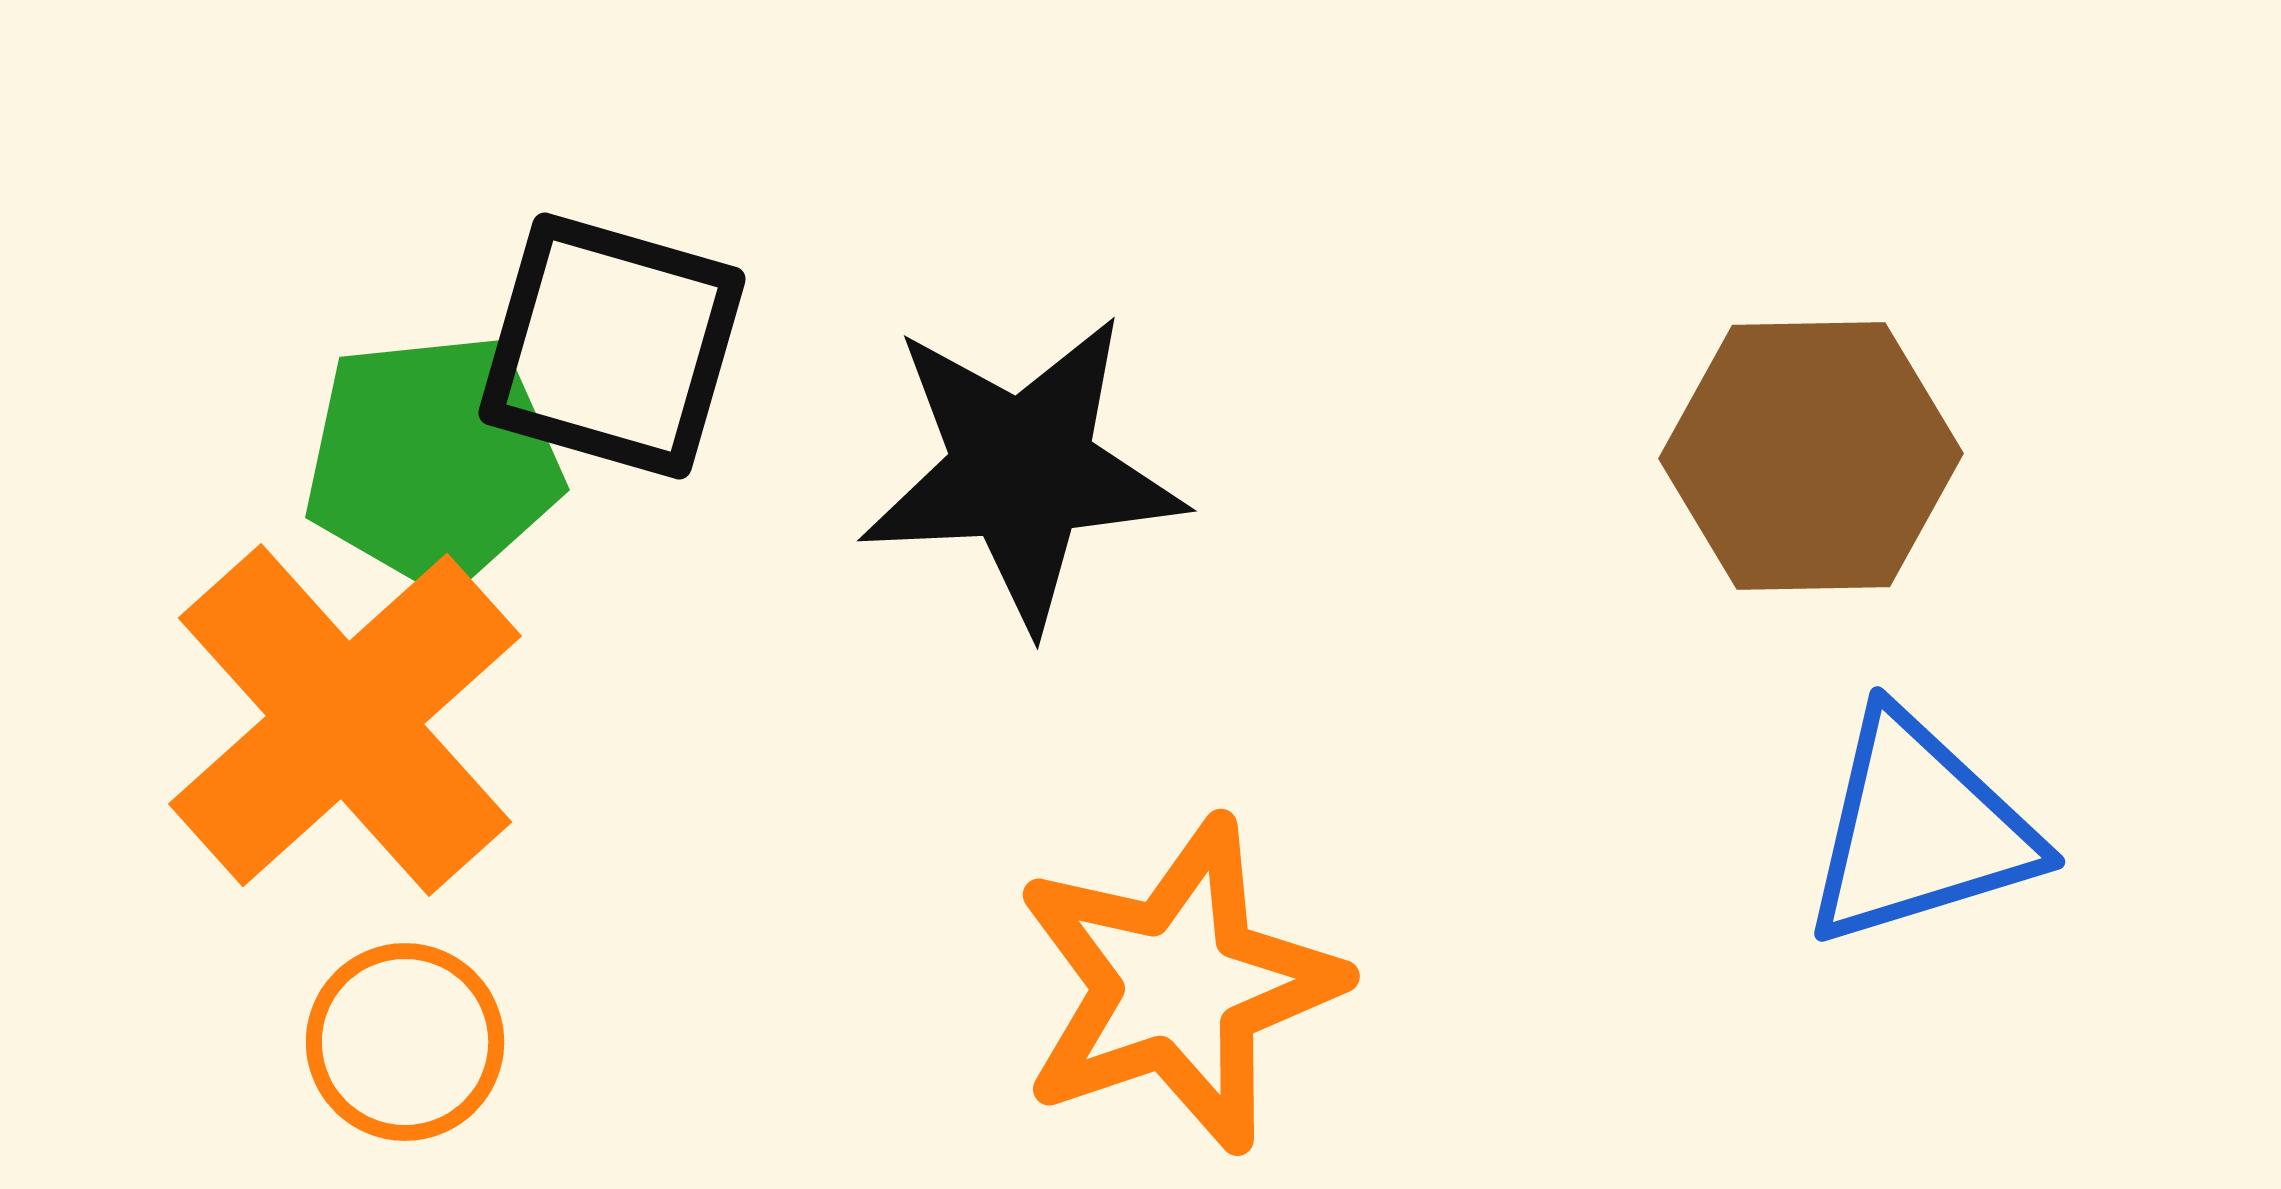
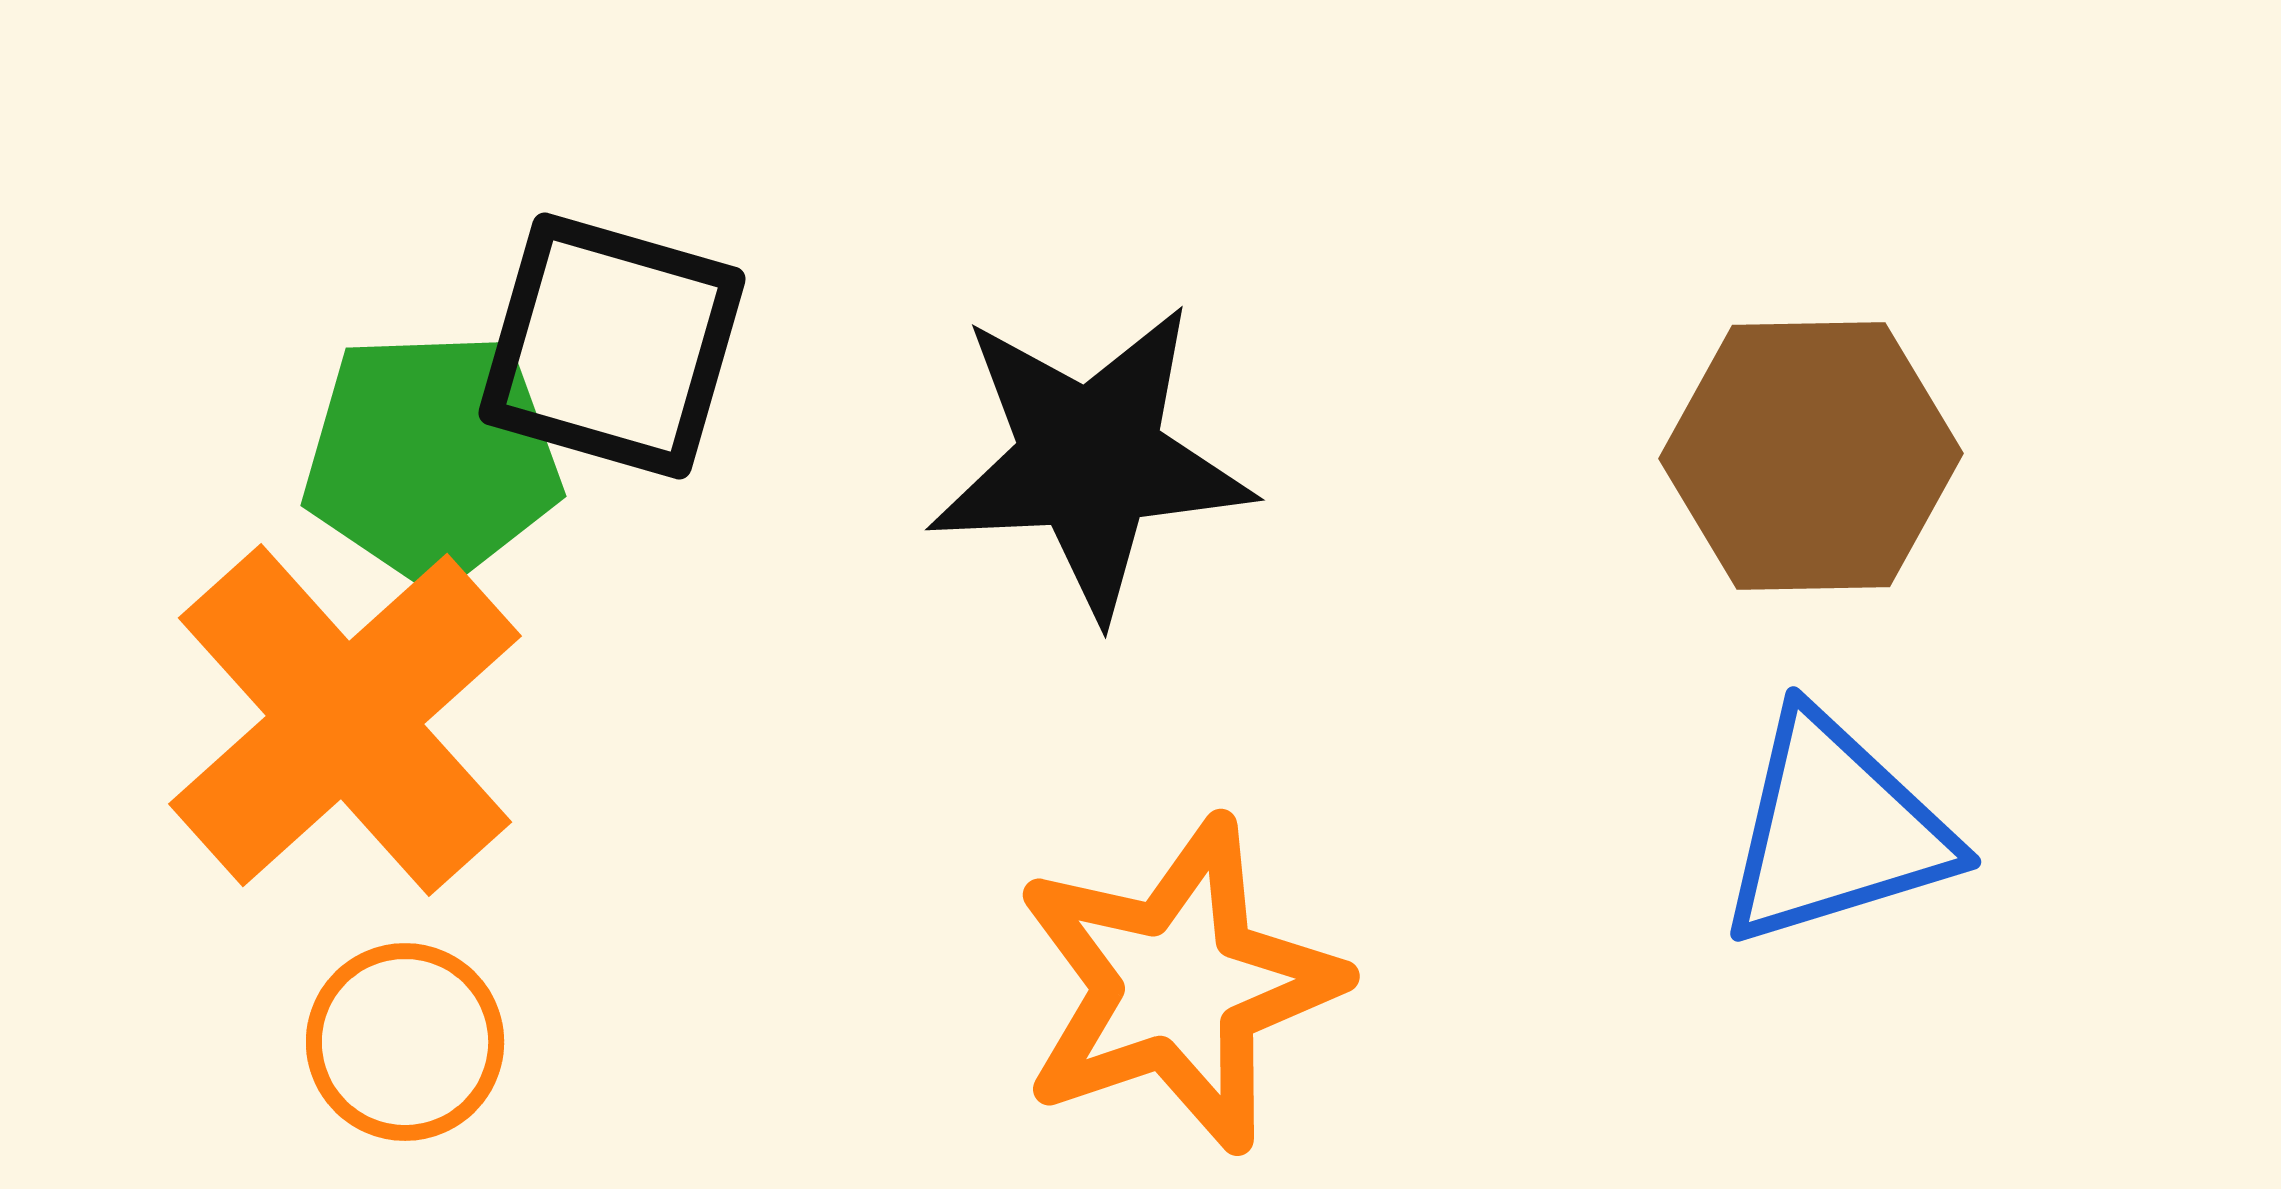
green pentagon: moved 1 px left, 3 px up; rotated 4 degrees clockwise
black star: moved 68 px right, 11 px up
blue triangle: moved 84 px left
